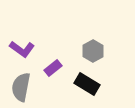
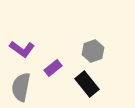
gray hexagon: rotated 10 degrees clockwise
black rectangle: rotated 20 degrees clockwise
